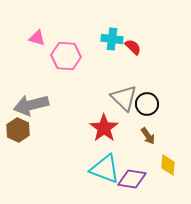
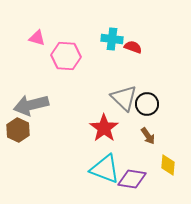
red semicircle: rotated 24 degrees counterclockwise
